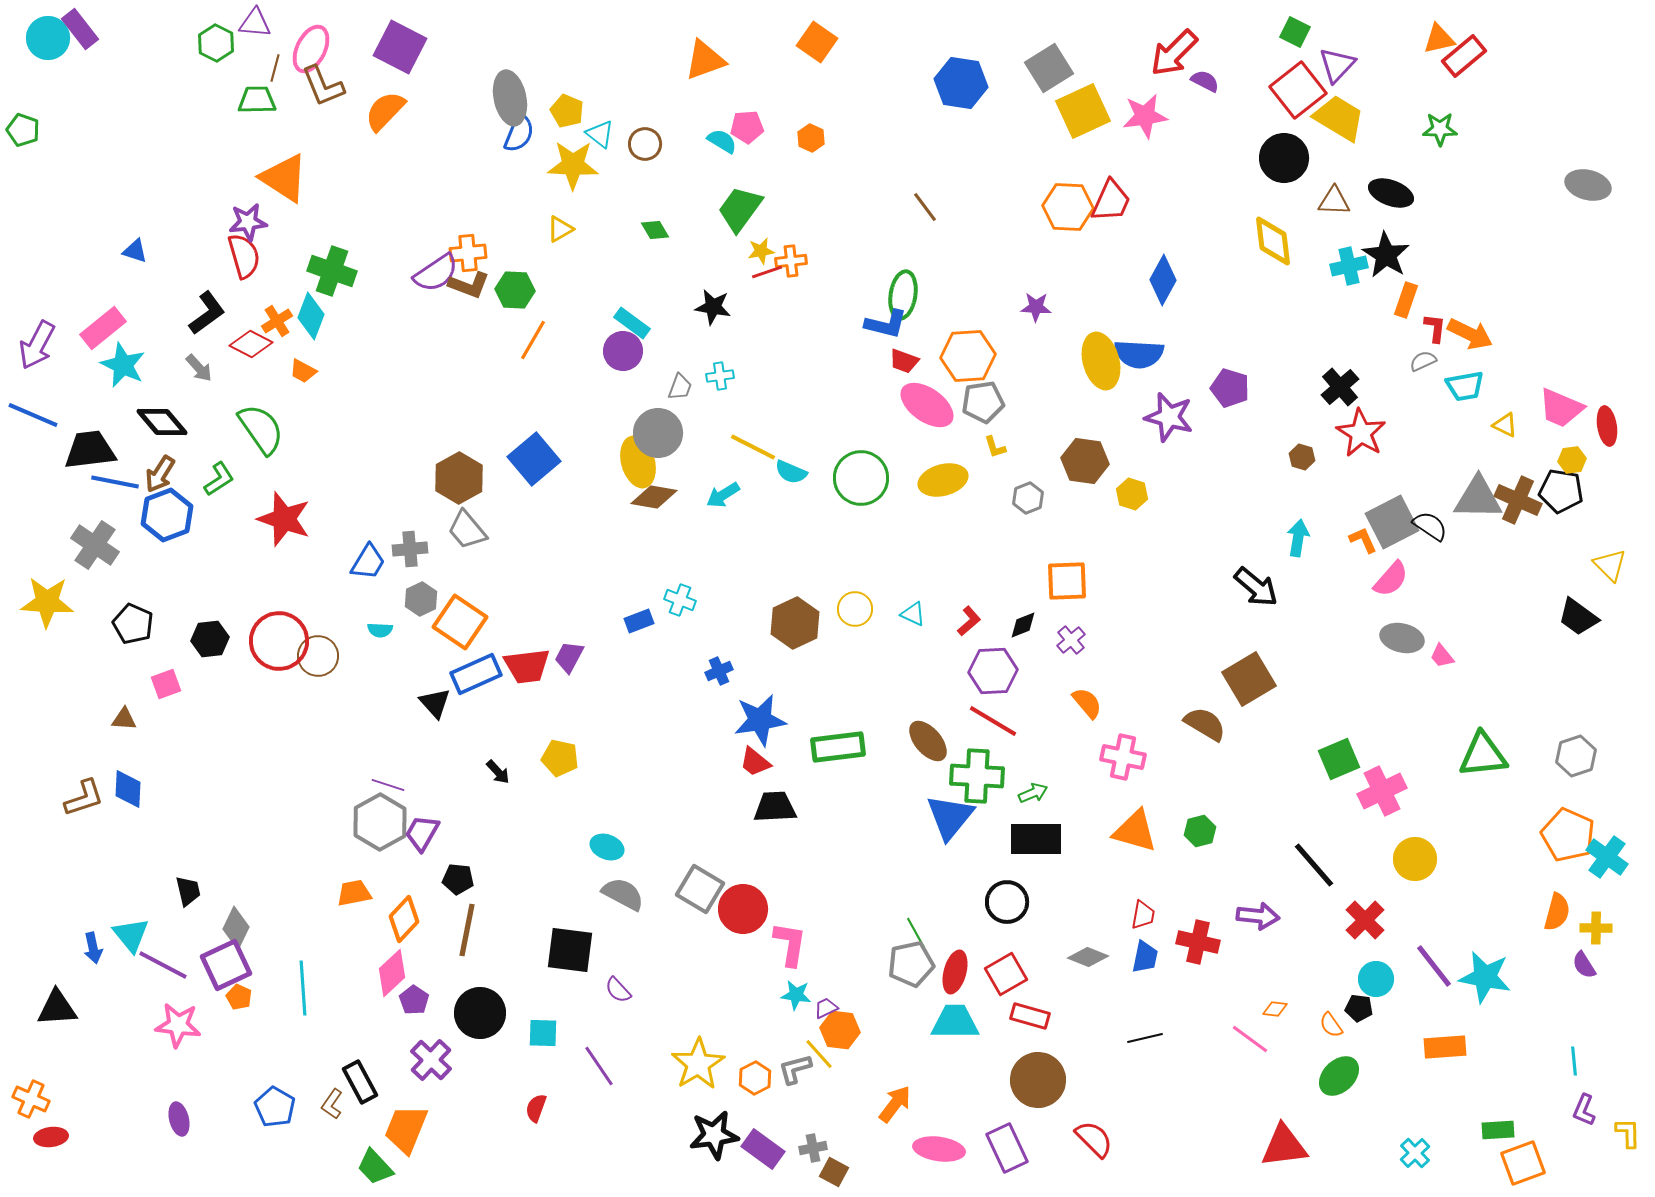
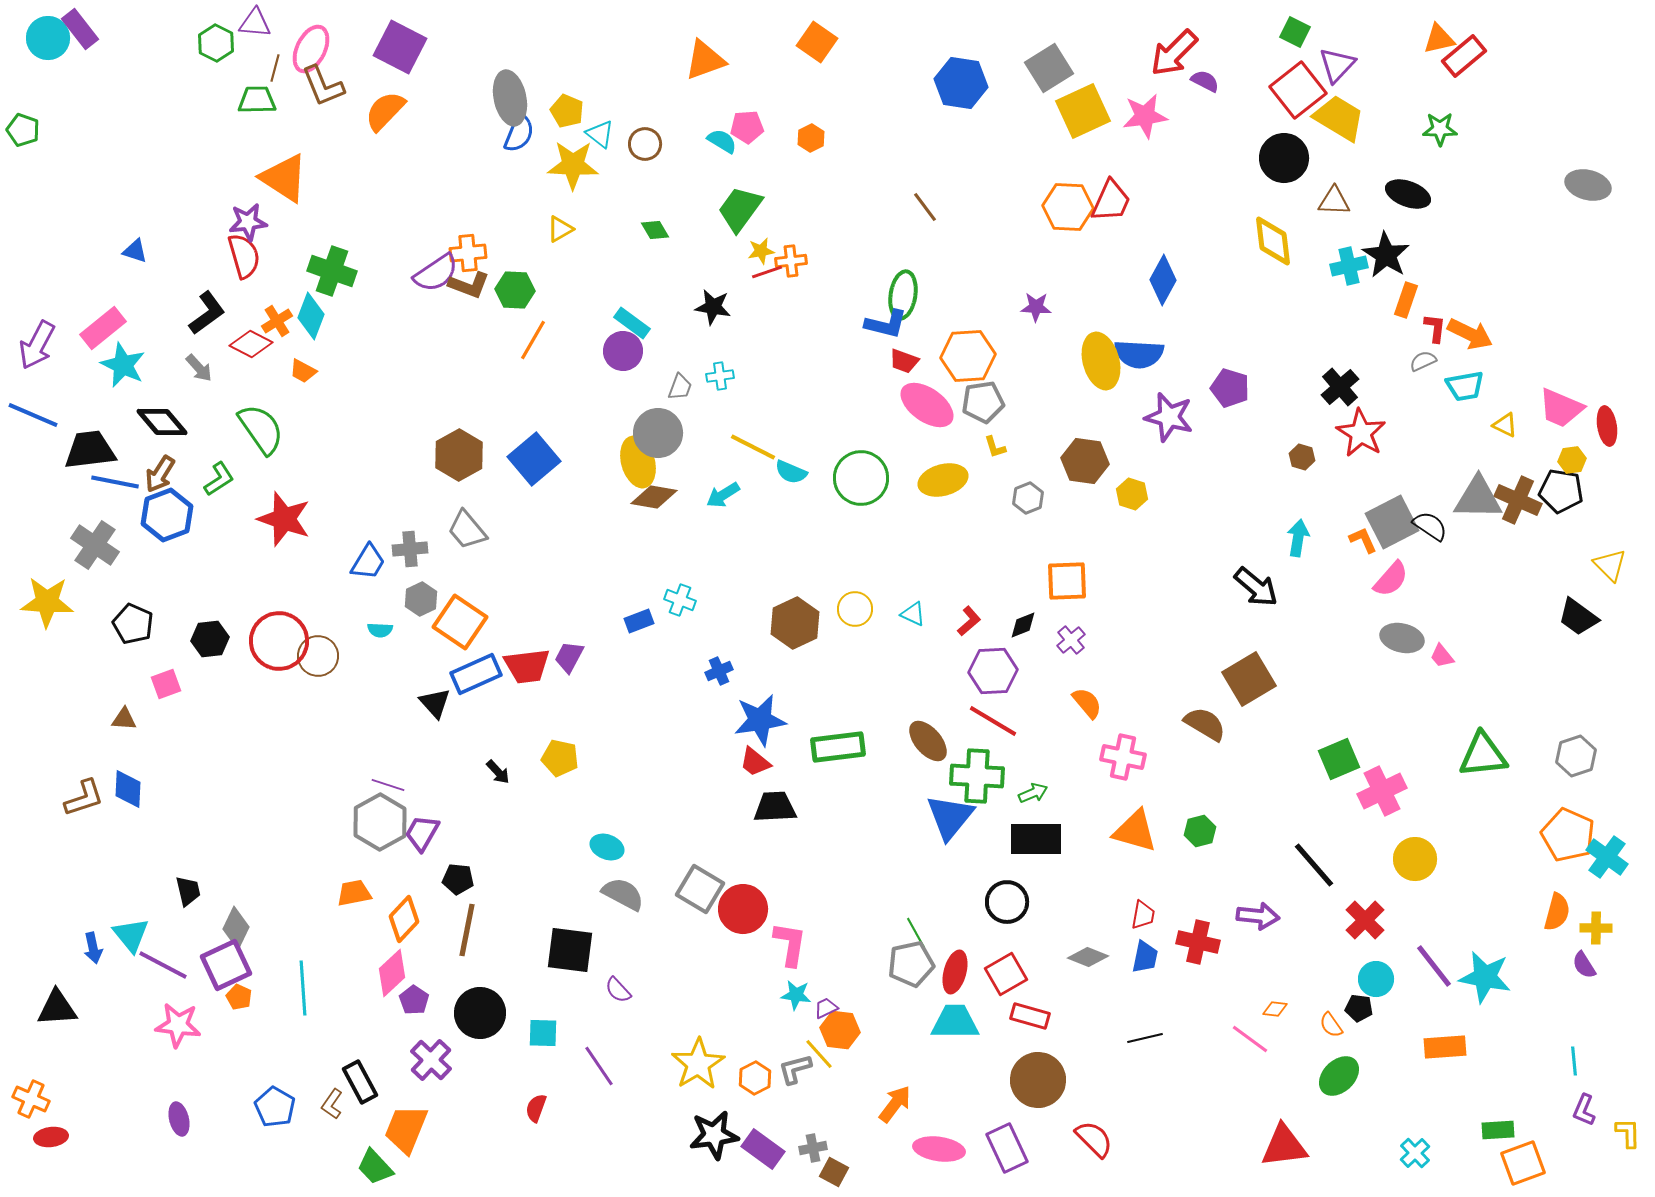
orange hexagon at (811, 138): rotated 8 degrees clockwise
black ellipse at (1391, 193): moved 17 px right, 1 px down
brown hexagon at (459, 478): moved 23 px up
